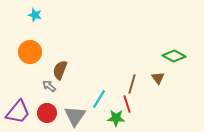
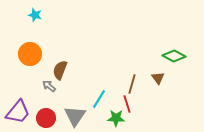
orange circle: moved 2 px down
red circle: moved 1 px left, 5 px down
